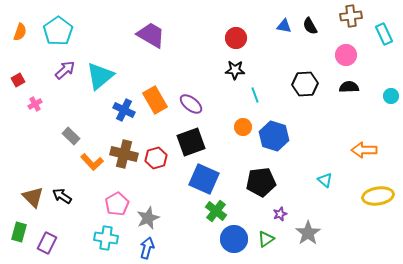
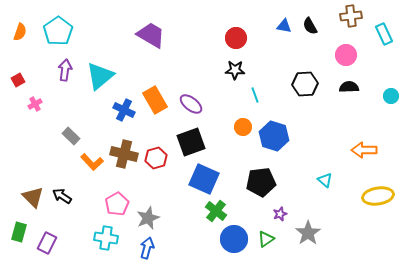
purple arrow at (65, 70): rotated 40 degrees counterclockwise
